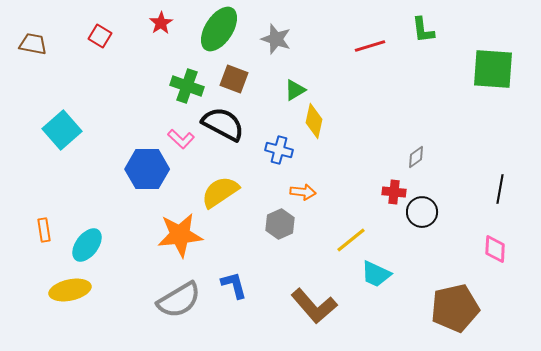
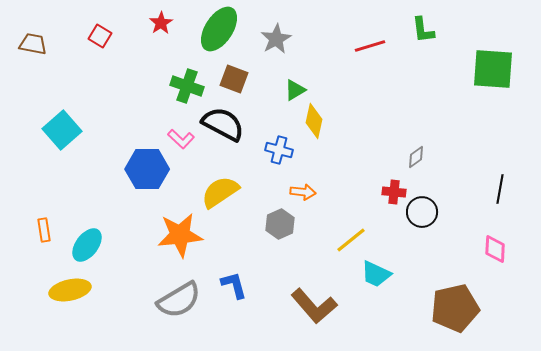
gray star: rotated 24 degrees clockwise
